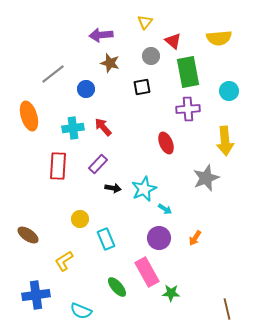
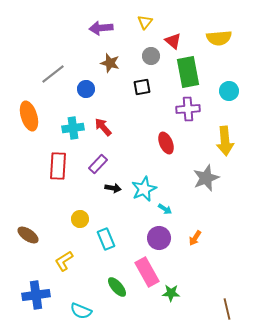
purple arrow: moved 7 px up
